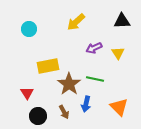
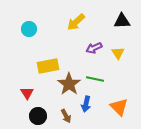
brown arrow: moved 2 px right, 4 px down
